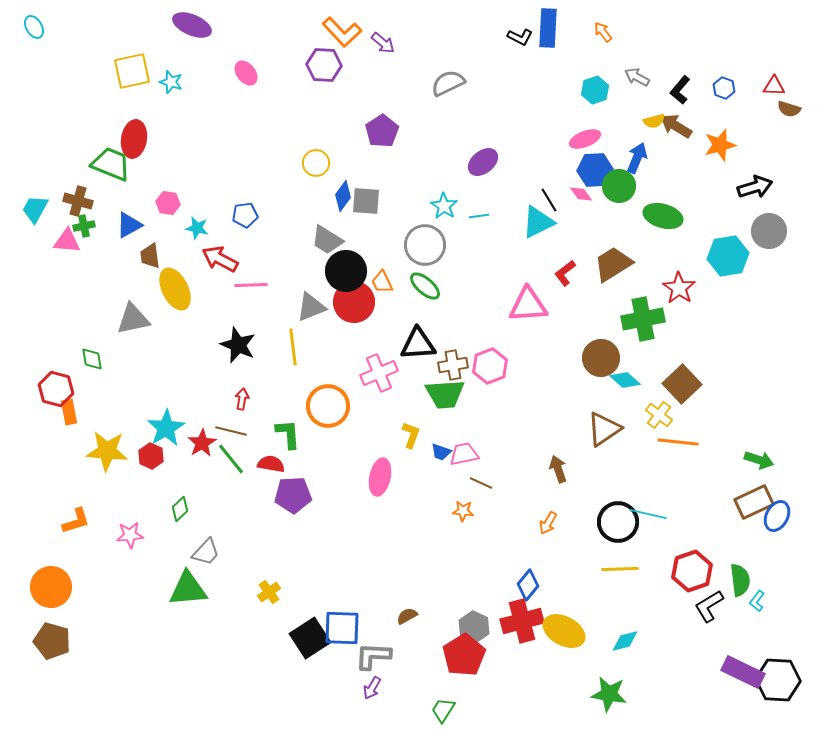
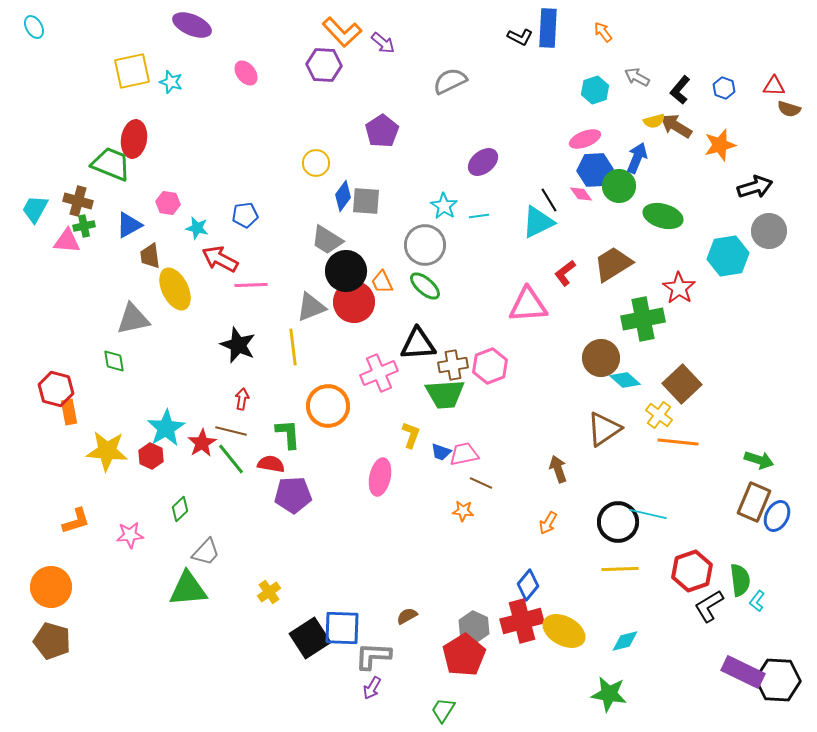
gray semicircle at (448, 83): moved 2 px right, 2 px up
green diamond at (92, 359): moved 22 px right, 2 px down
brown rectangle at (754, 502): rotated 42 degrees counterclockwise
